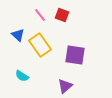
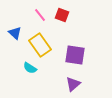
blue triangle: moved 3 px left, 2 px up
cyan semicircle: moved 8 px right, 8 px up
purple triangle: moved 8 px right, 2 px up
